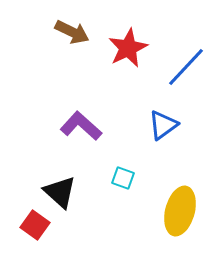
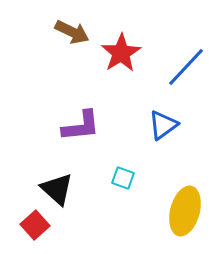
red star: moved 7 px left, 5 px down; rotated 6 degrees counterclockwise
purple L-shape: rotated 132 degrees clockwise
black triangle: moved 3 px left, 3 px up
yellow ellipse: moved 5 px right
red square: rotated 12 degrees clockwise
